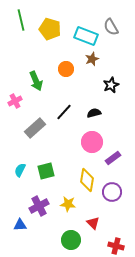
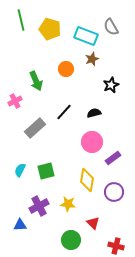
purple circle: moved 2 px right
